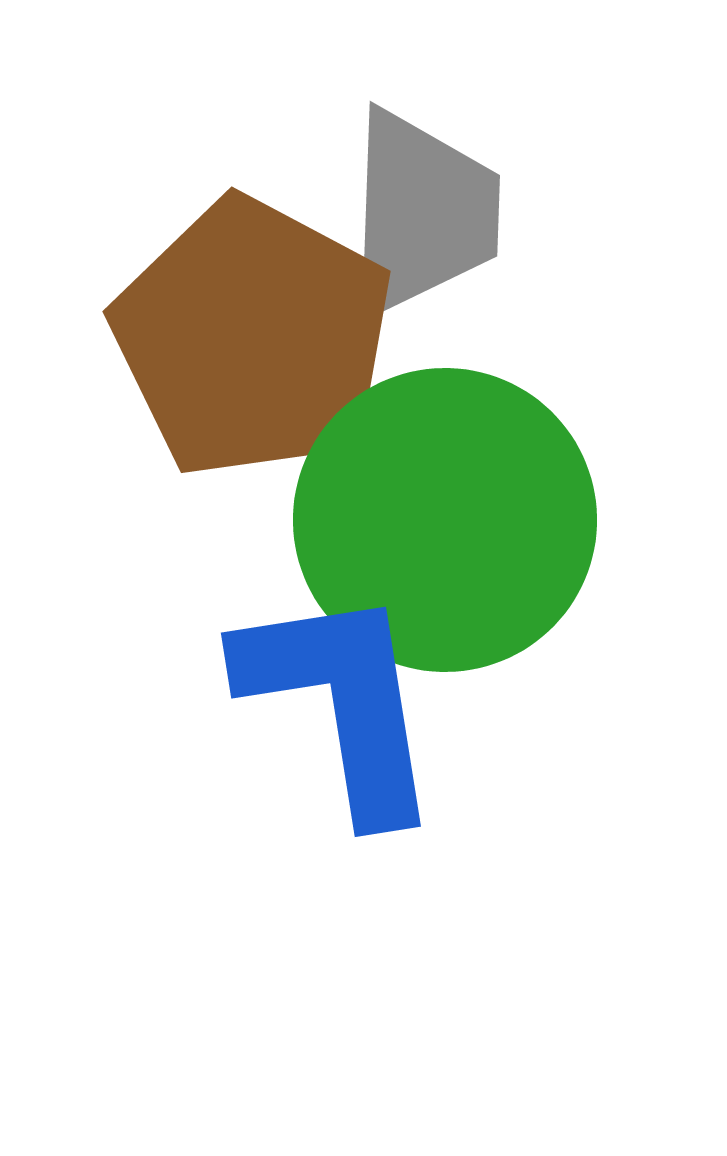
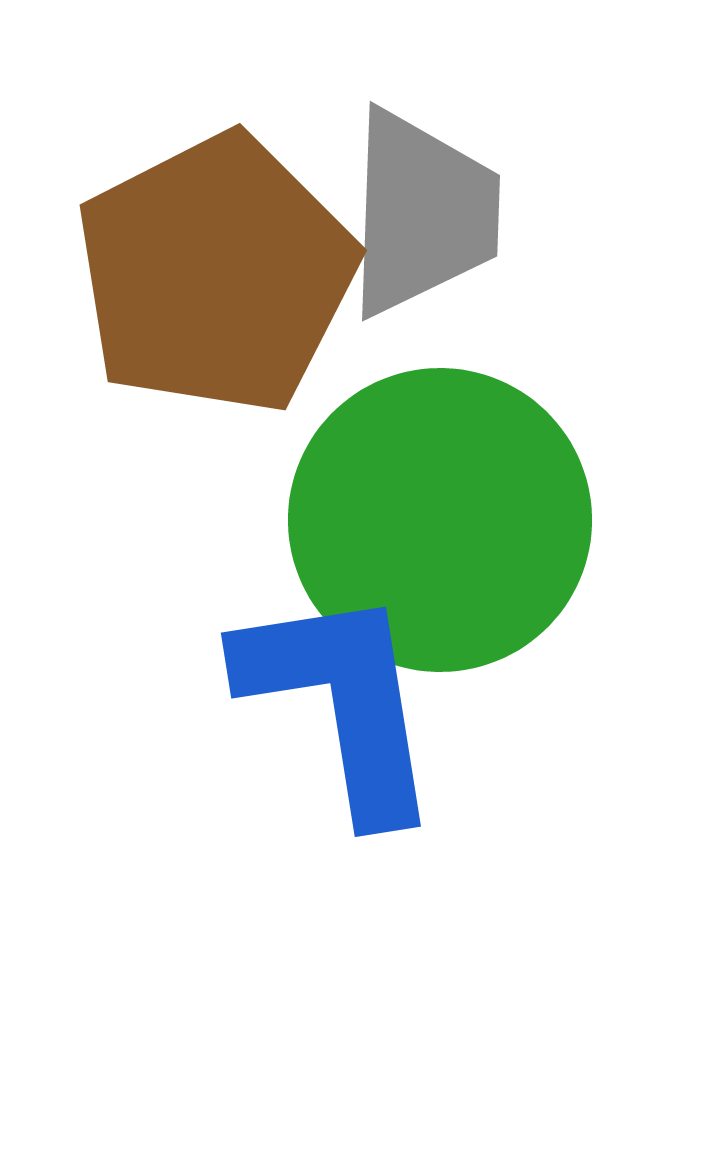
brown pentagon: moved 37 px left, 64 px up; rotated 17 degrees clockwise
green circle: moved 5 px left
